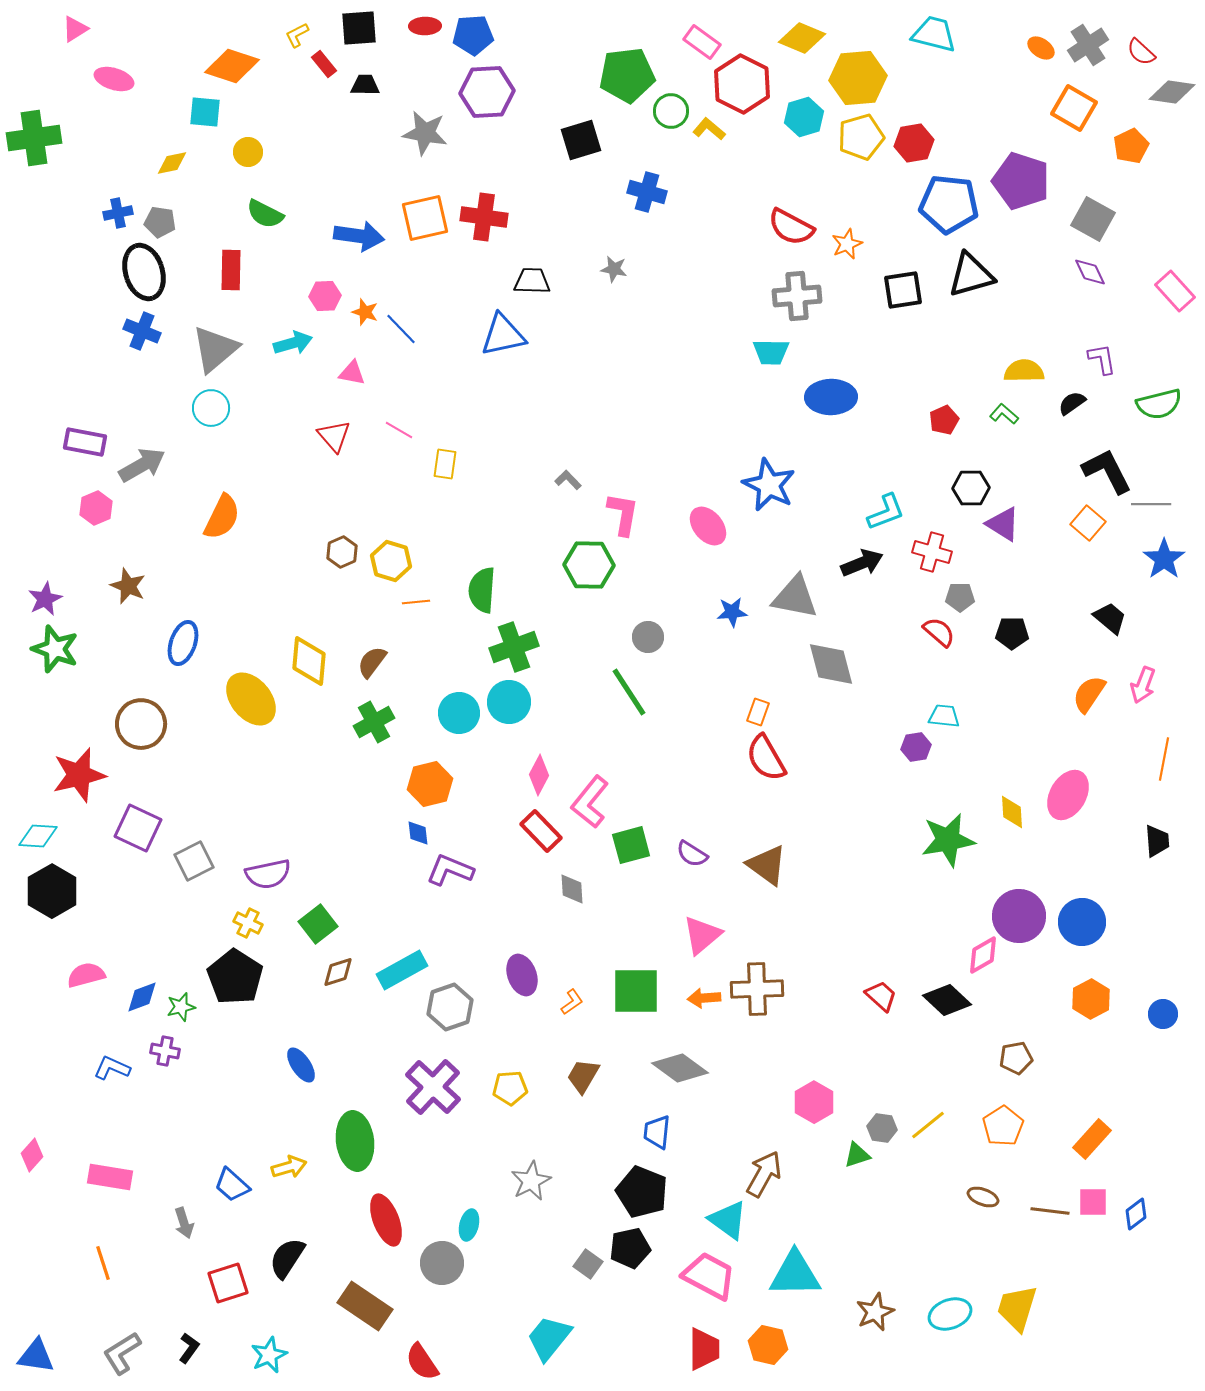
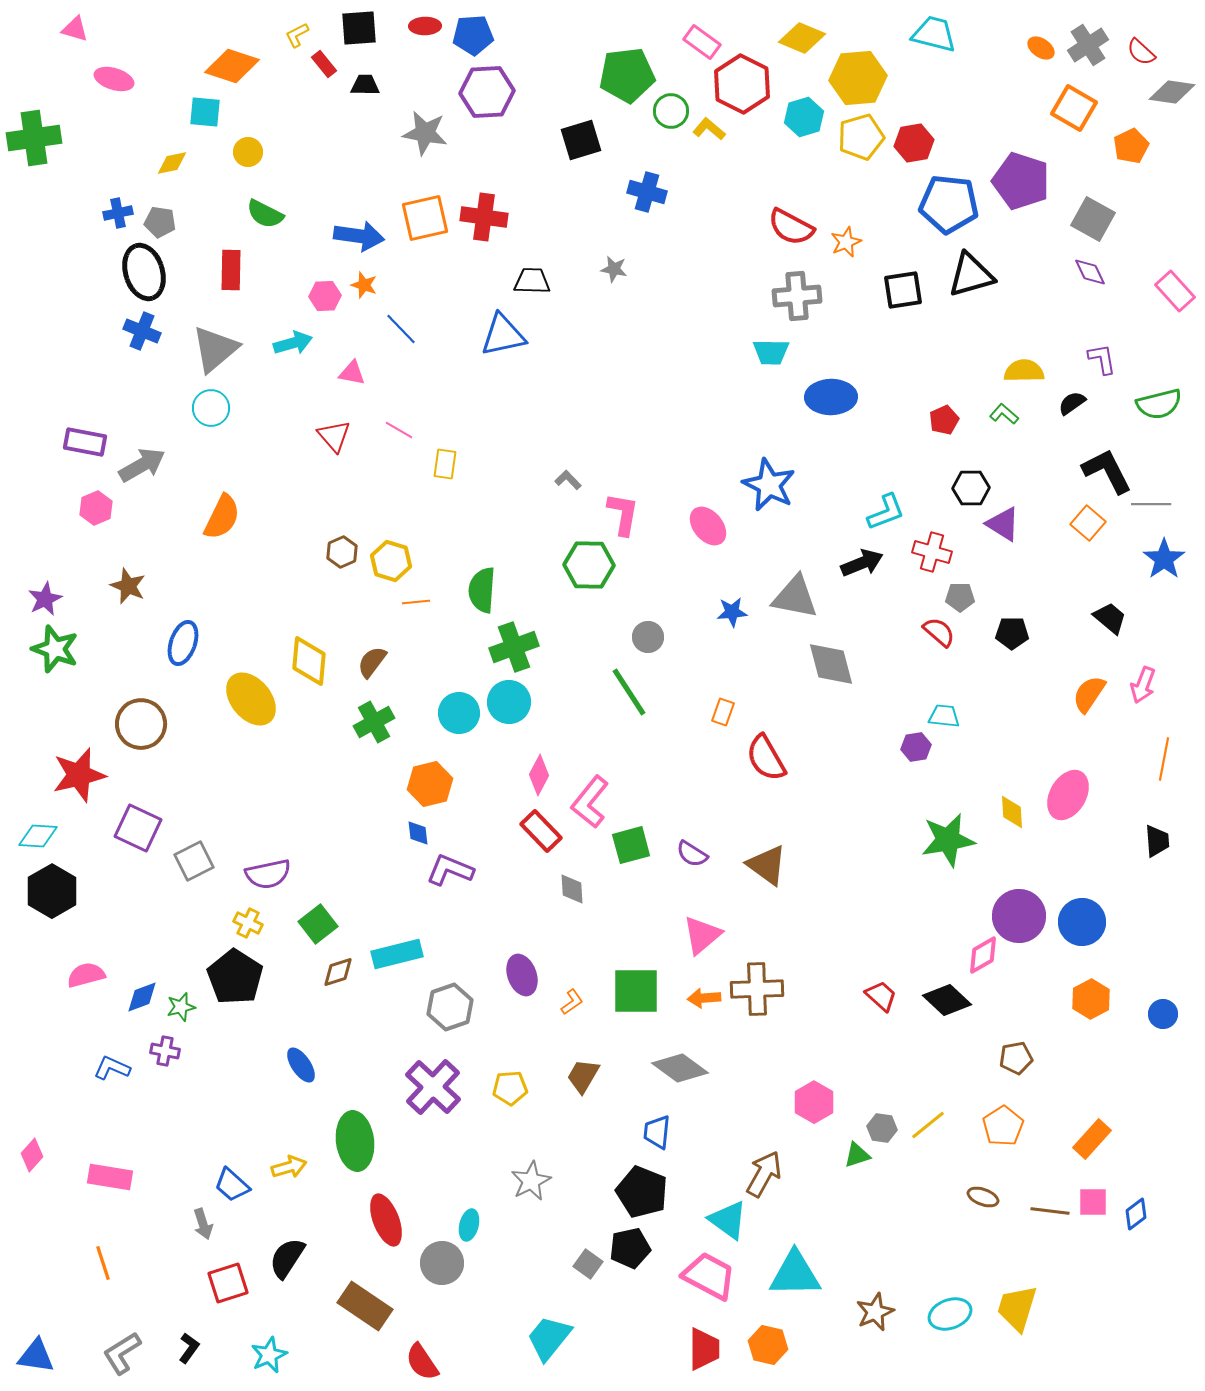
pink triangle at (75, 29): rotated 48 degrees clockwise
orange star at (847, 244): moved 1 px left, 2 px up
orange star at (365, 312): moved 1 px left, 27 px up
orange rectangle at (758, 712): moved 35 px left
cyan rectangle at (402, 970): moved 5 px left, 16 px up; rotated 15 degrees clockwise
gray arrow at (184, 1223): moved 19 px right, 1 px down
